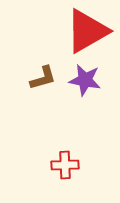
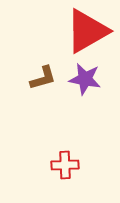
purple star: moved 1 px up
